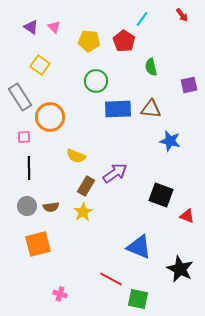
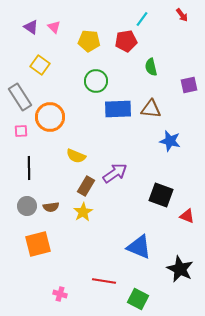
red pentagon: moved 2 px right; rotated 30 degrees clockwise
pink square: moved 3 px left, 6 px up
red line: moved 7 px left, 2 px down; rotated 20 degrees counterclockwise
green square: rotated 15 degrees clockwise
